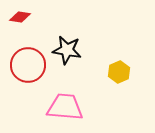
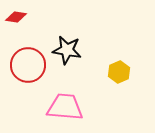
red diamond: moved 4 px left
